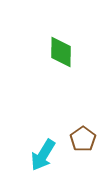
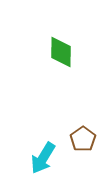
cyan arrow: moved 3 px down
